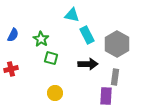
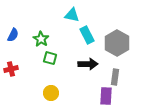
gray hexagon: moved 1 px up
green square: moved 1 px left
yellow circle: moved 4 px left
